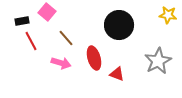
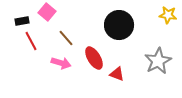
red ellipse: rotated 15 degrees counterclockwise
